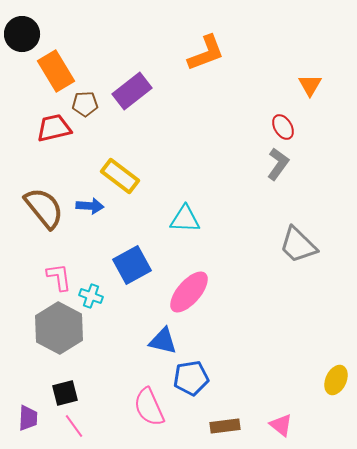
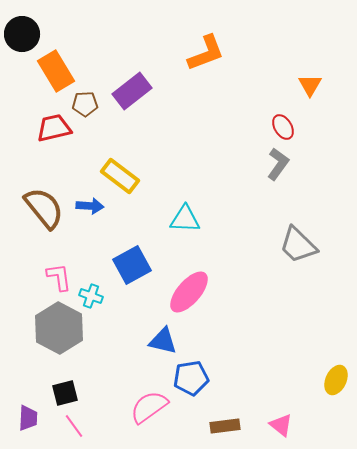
pink semicircle: rotated 78 degrees clockwise
